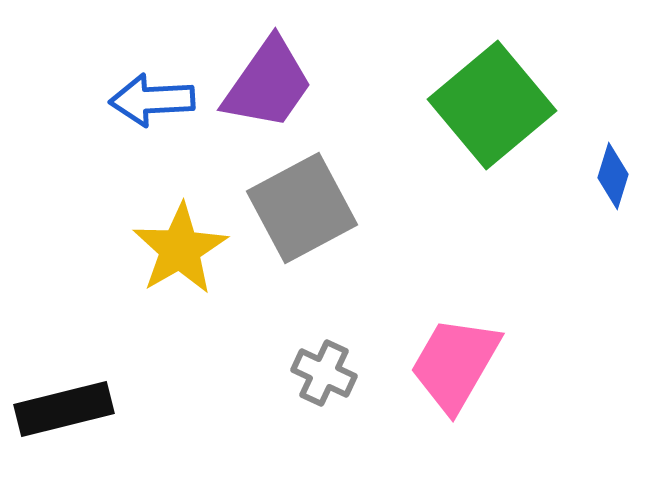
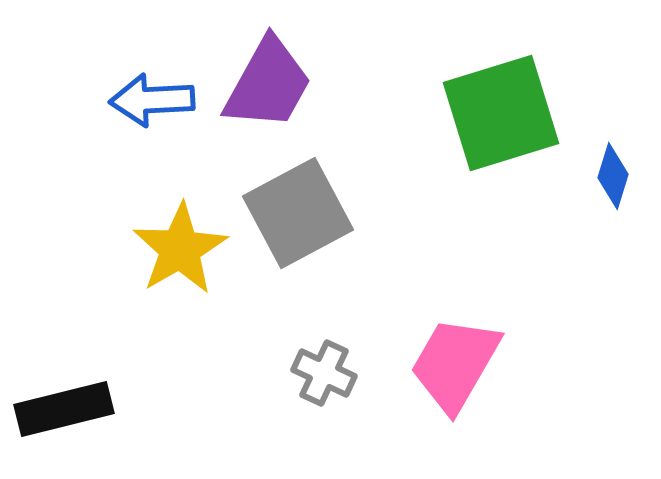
purple trapezoid: rotated 6 degrees counterclockwise
green square: moved 9 px right, 8 px down; rotated 23 degrees clockwise
gray square: moved 4 px left, 5 px down
